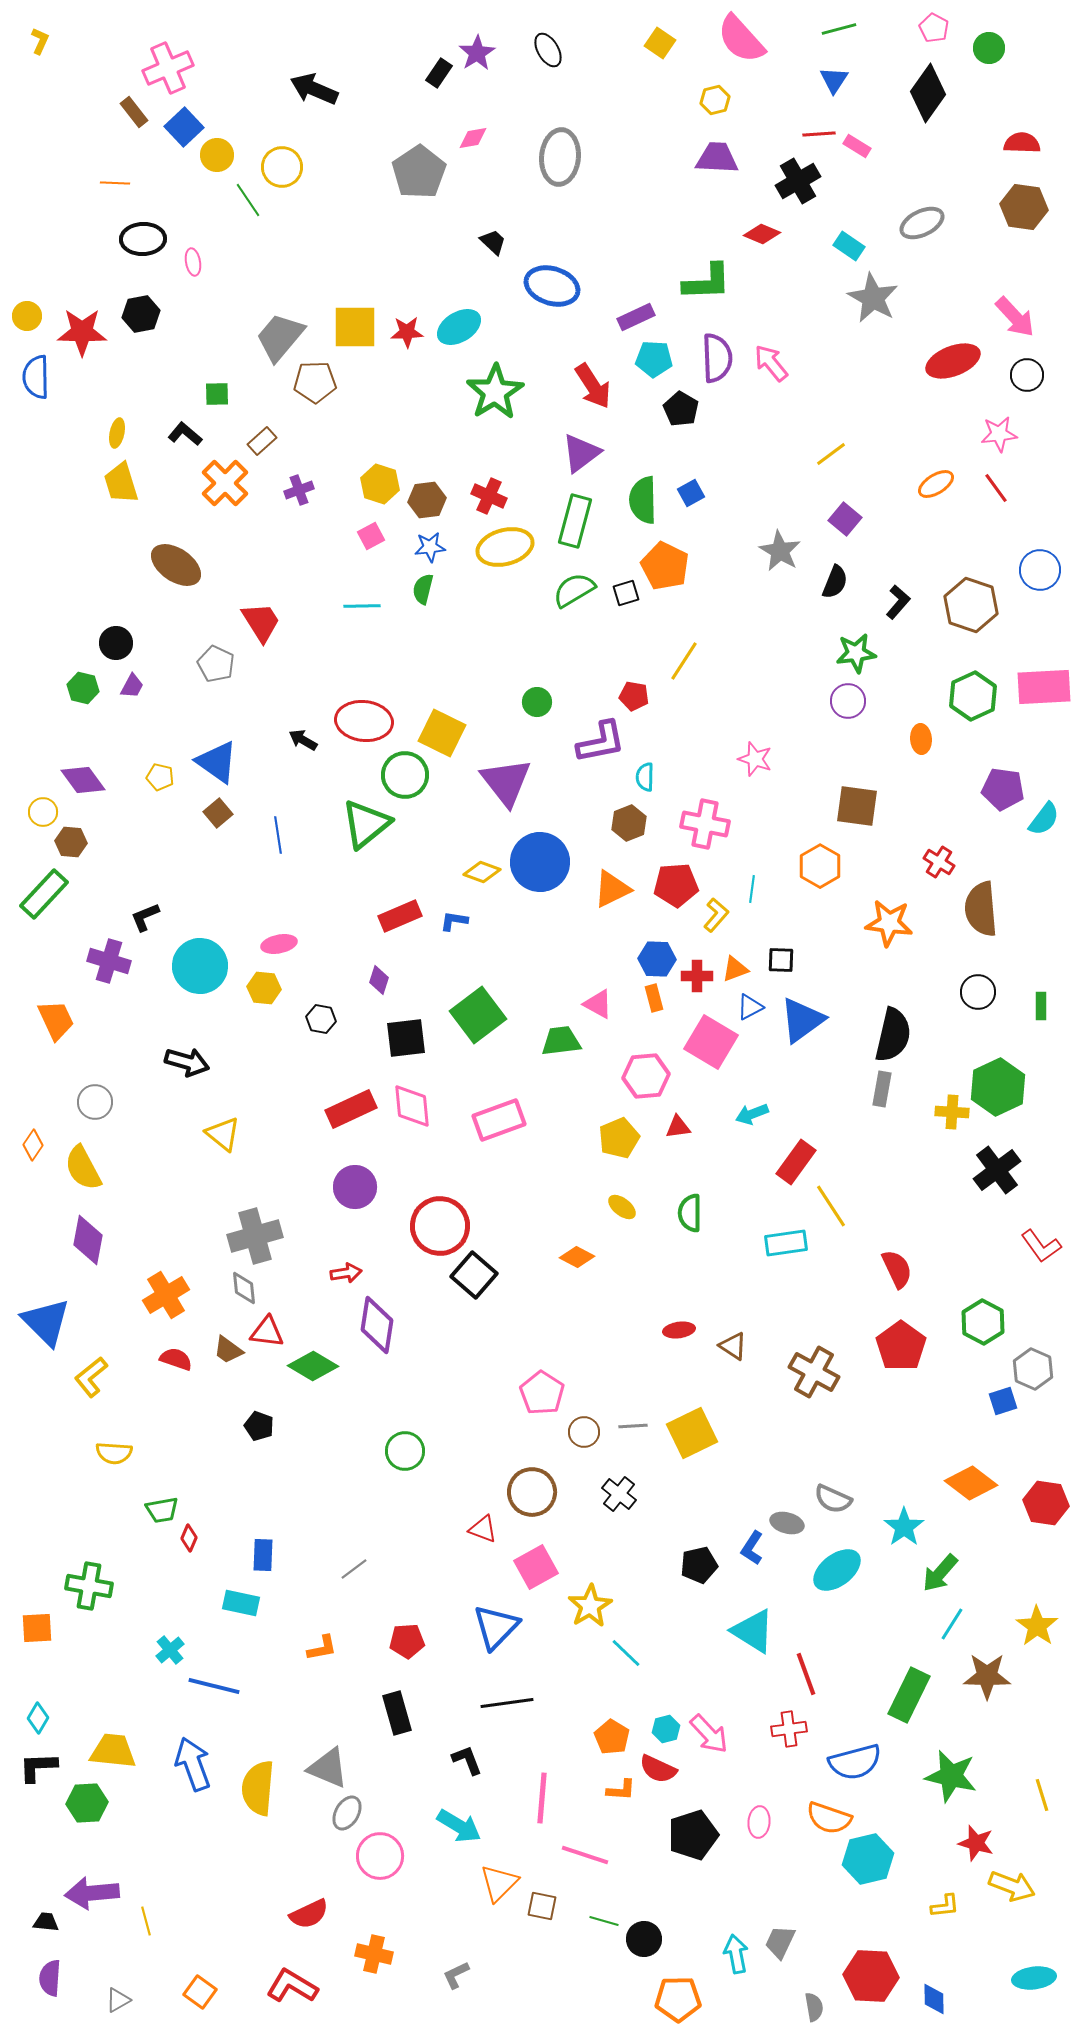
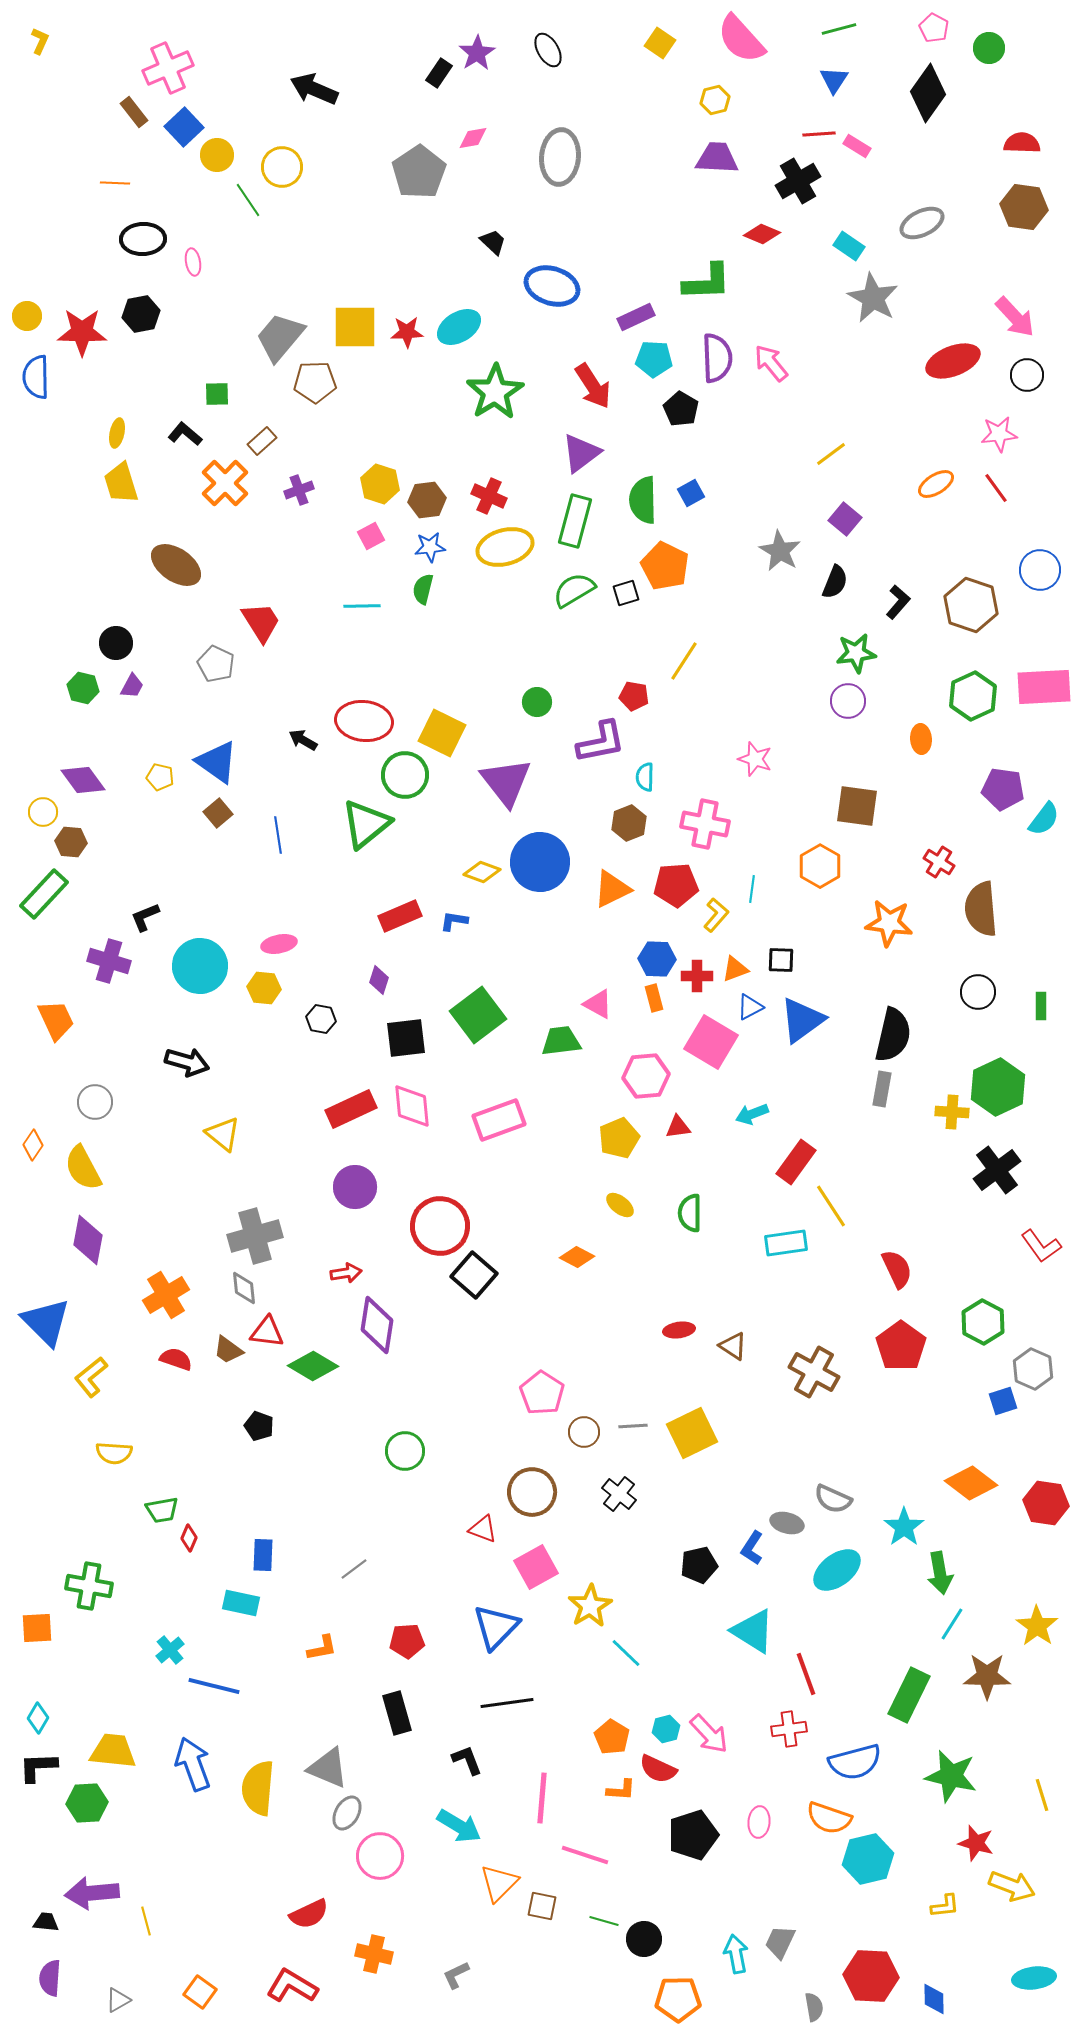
yellow ellipse at (622, 1207): moved 2 px left, 2 px up
green arrow at (940, 1573): rotated 51 degrees counterclockwise
